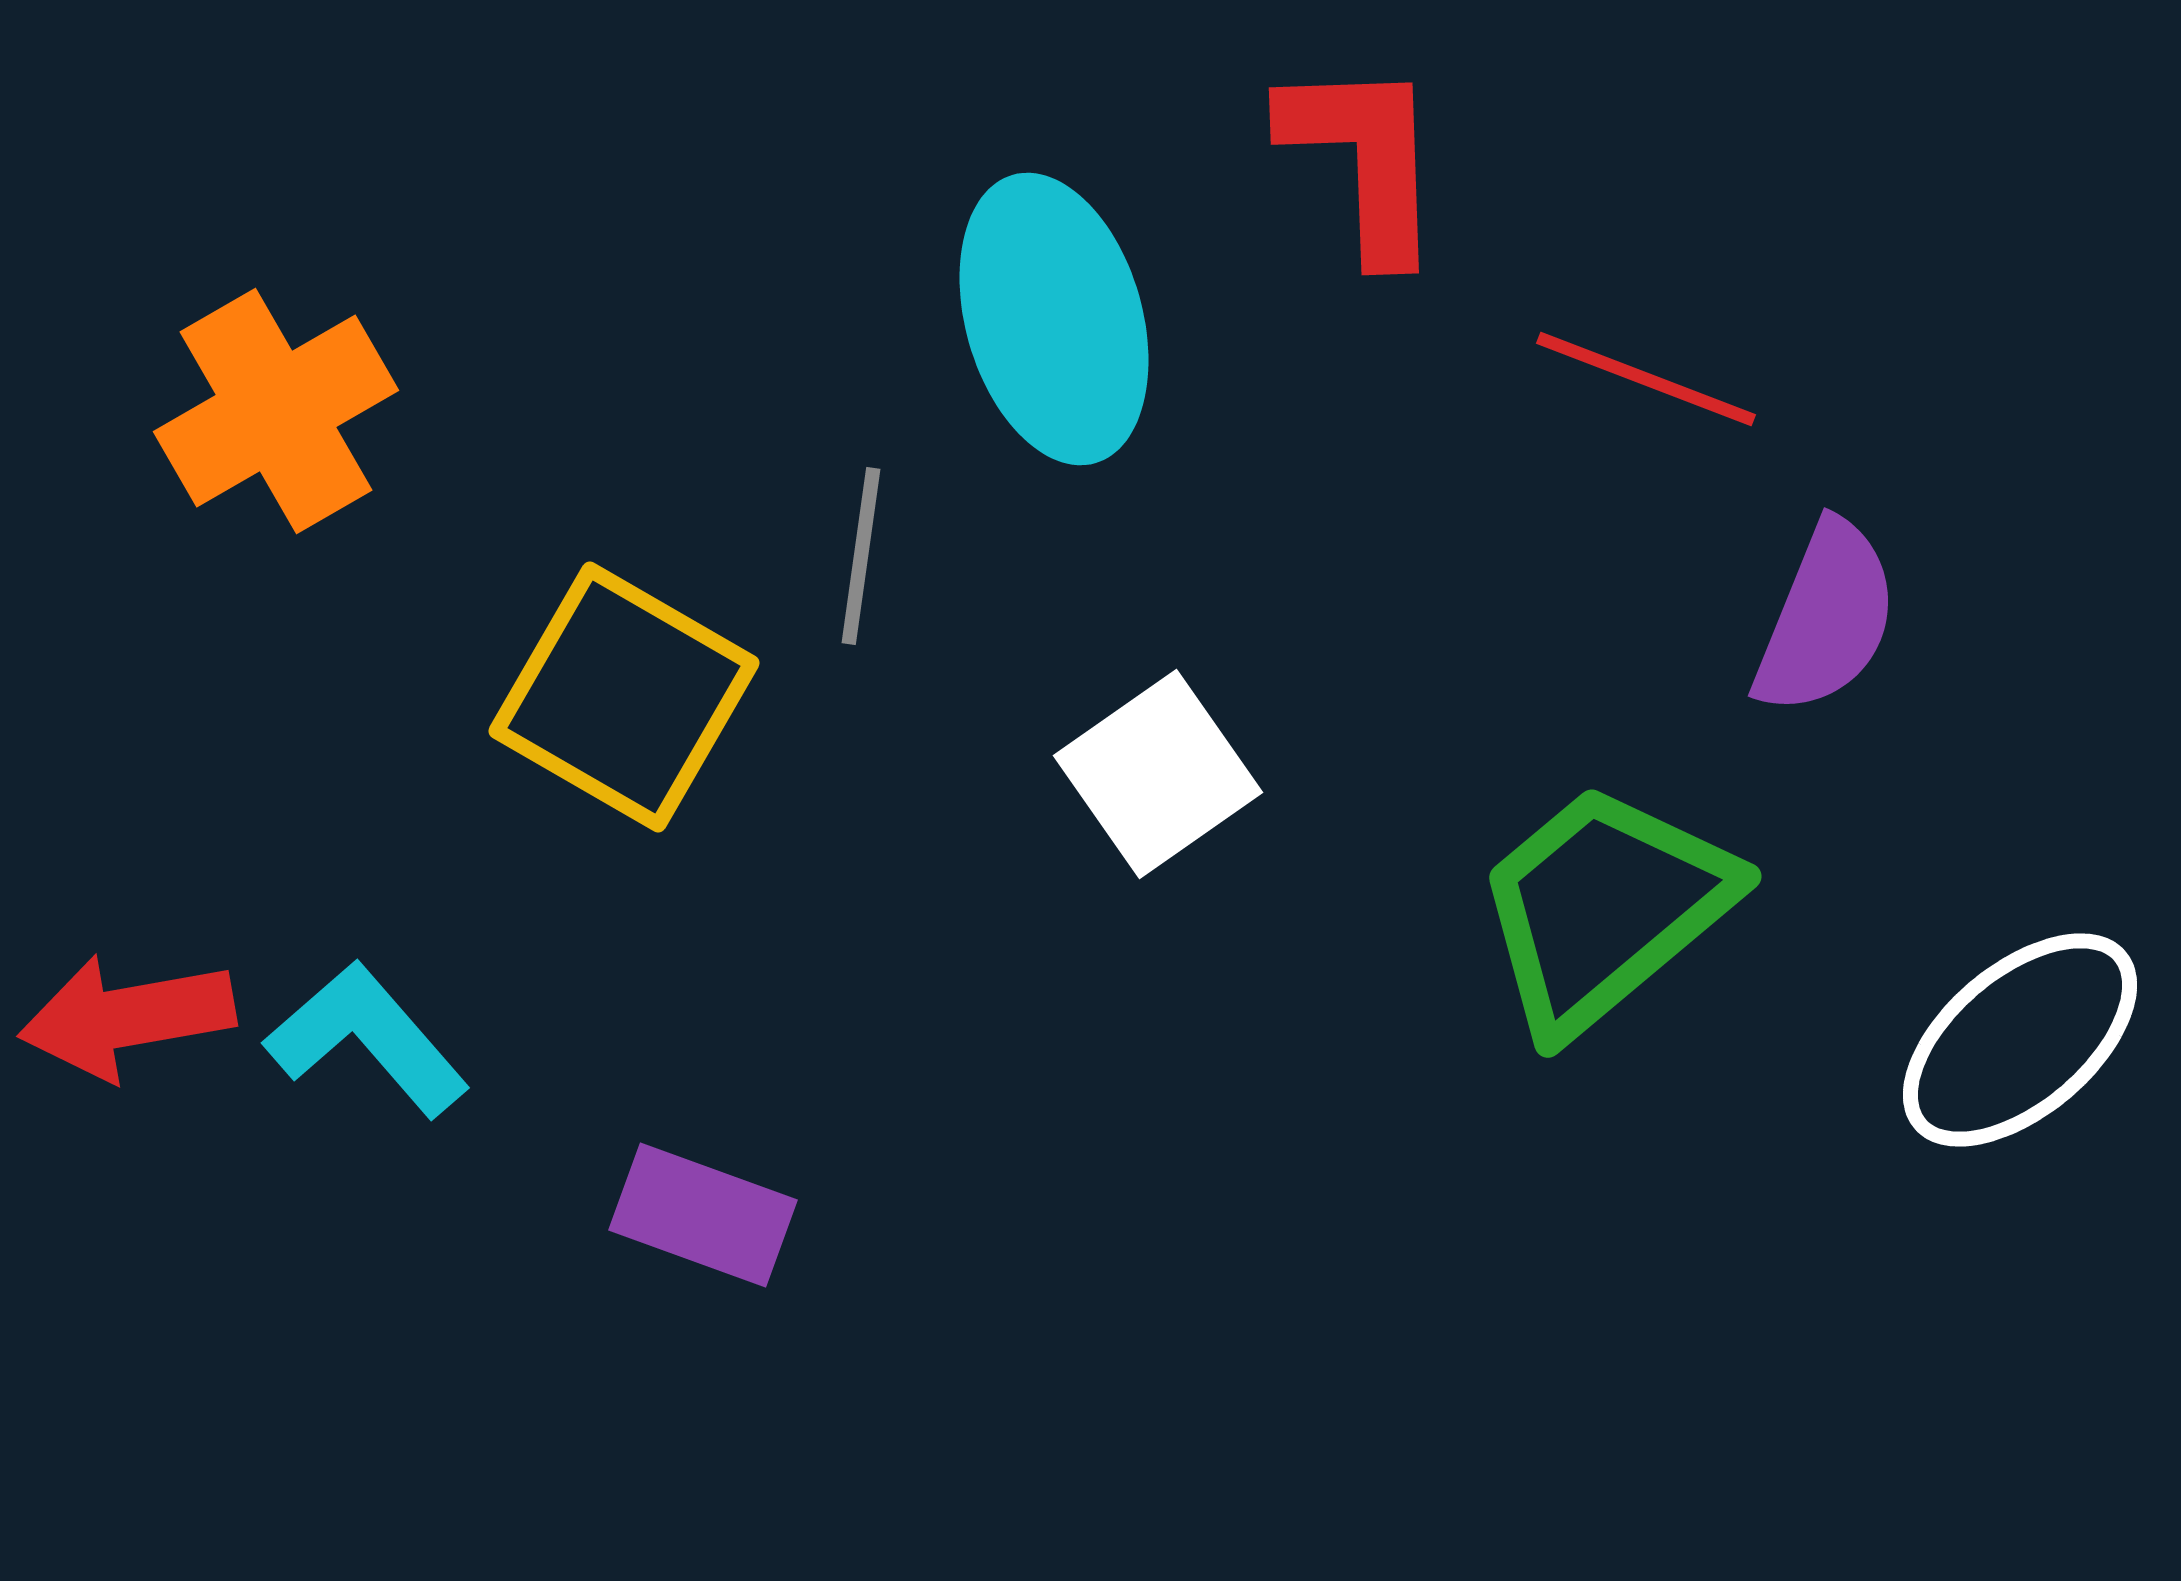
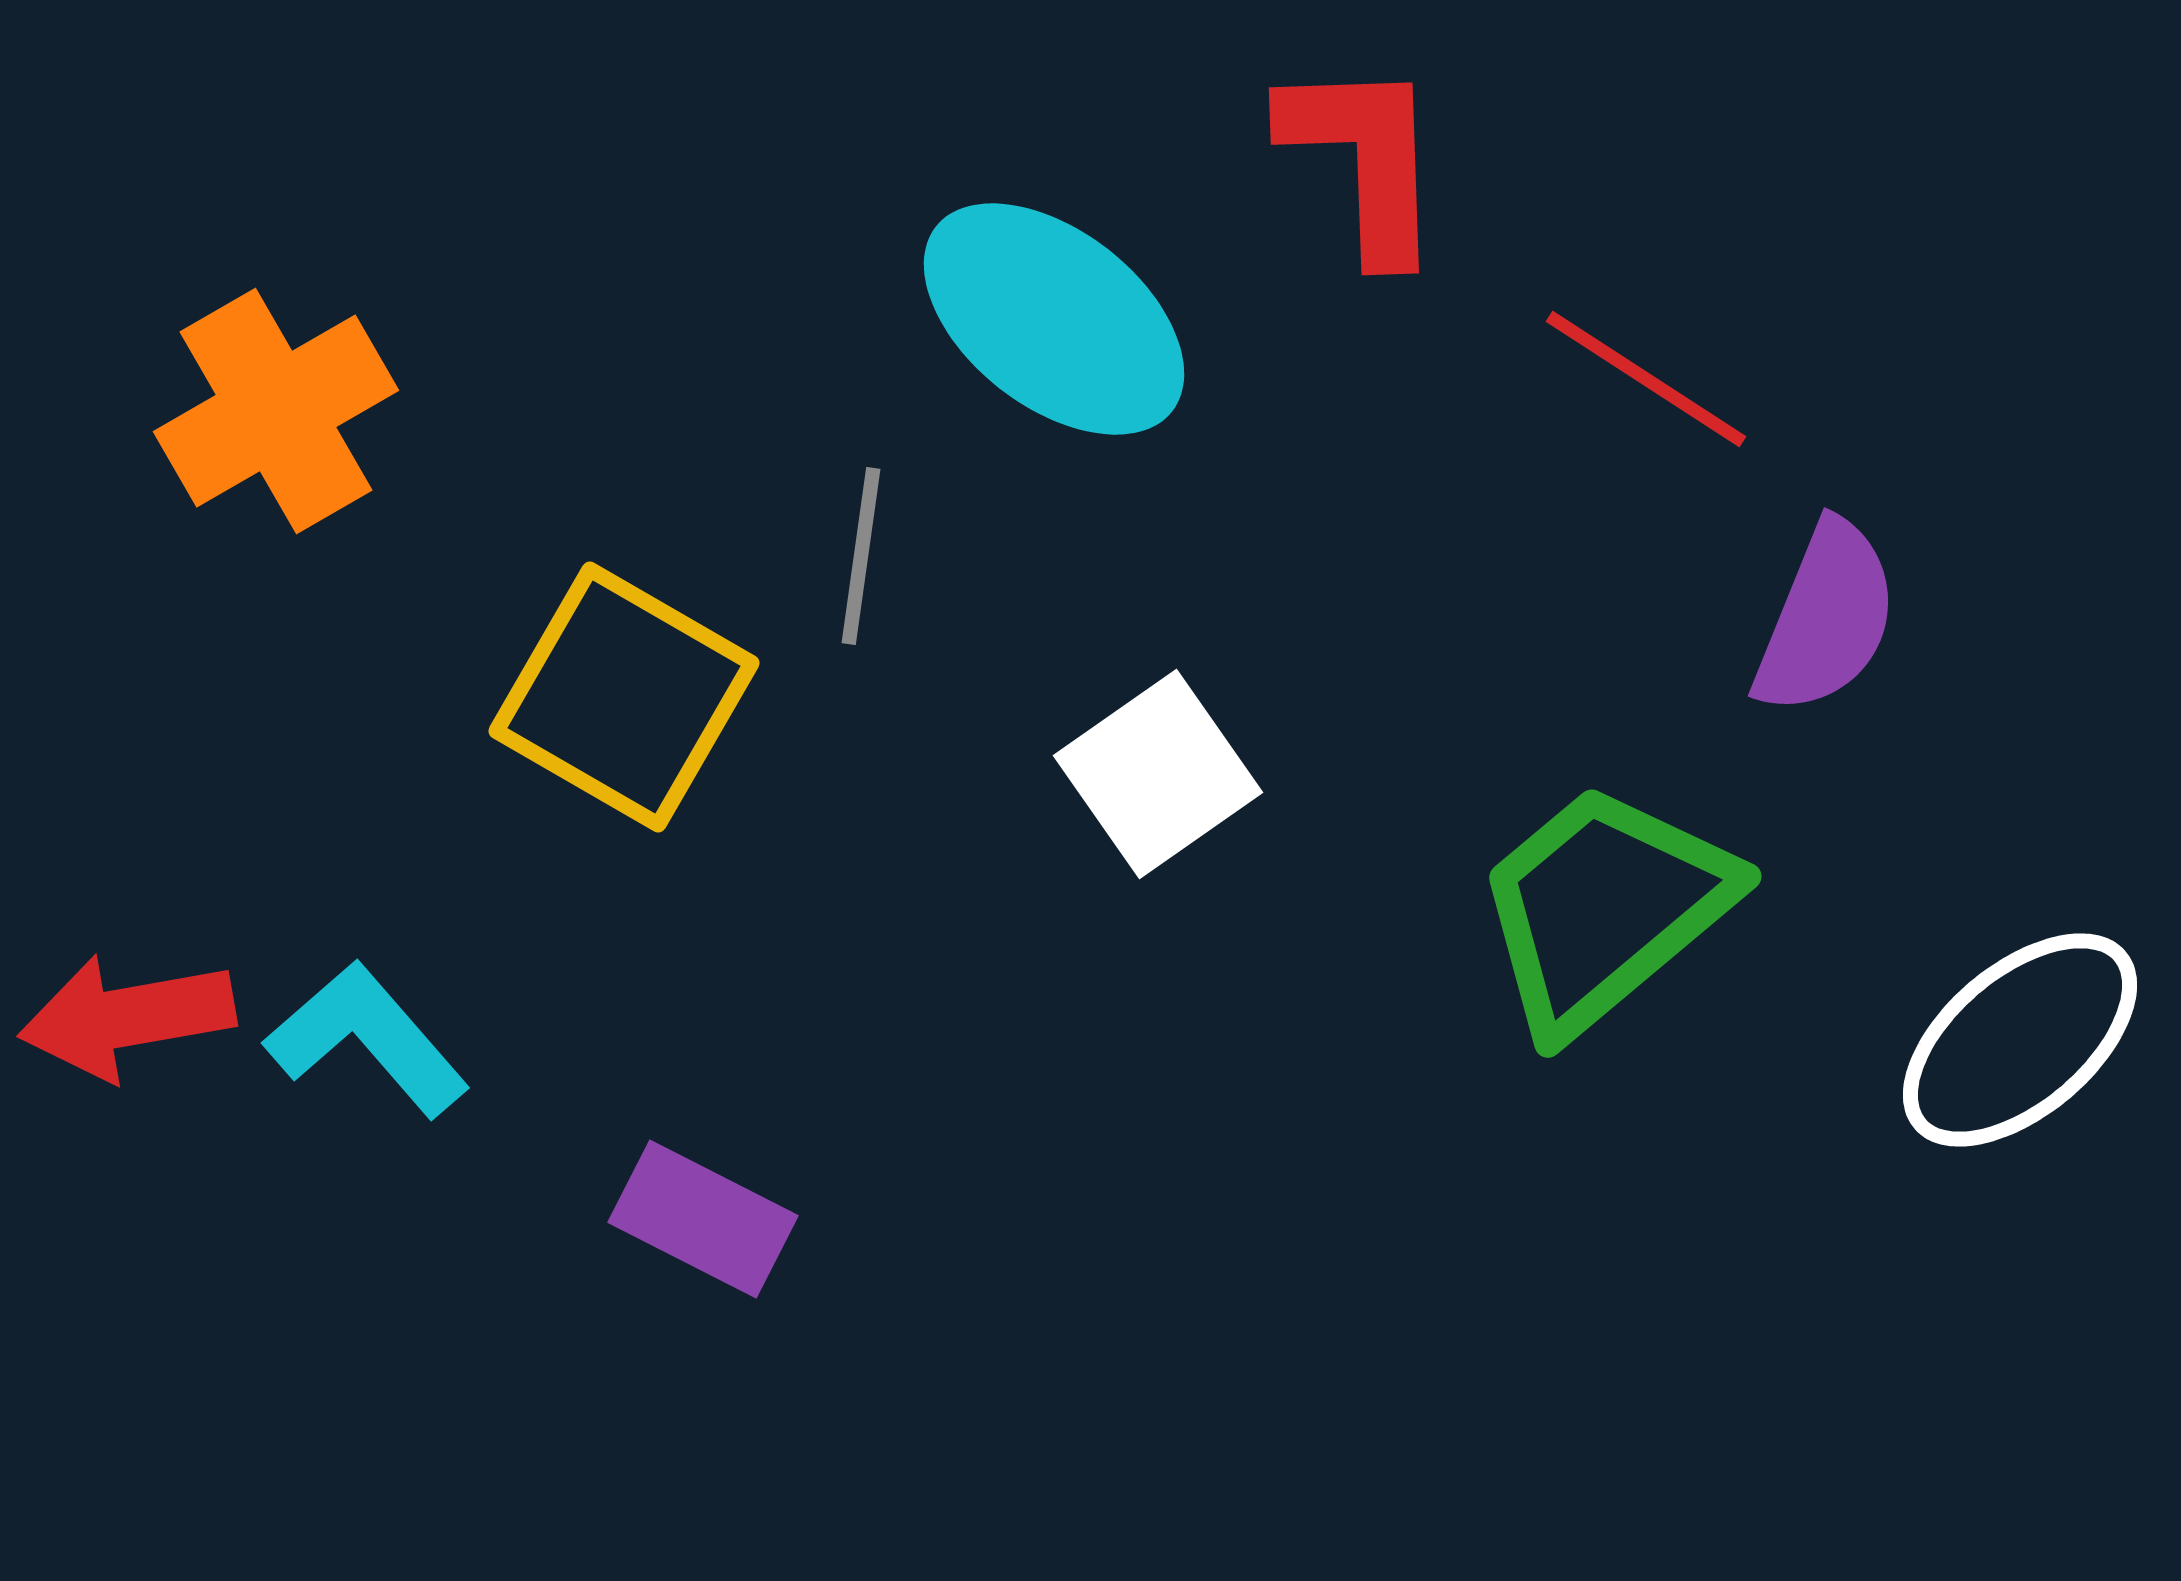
cyan ellipse: rotated 36 degrees counterclockwise
red line: rotated 12 degrees clockwise
purple rectangle: moved 4 px down; rotated 7 degrees clockwise
